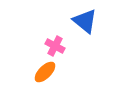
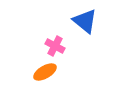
orange ellipse: rotated 15 degrees clockwise
